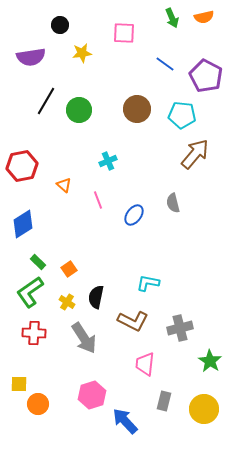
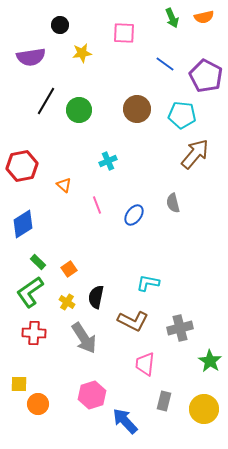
pink line: moved 1 px left, 5 px down
